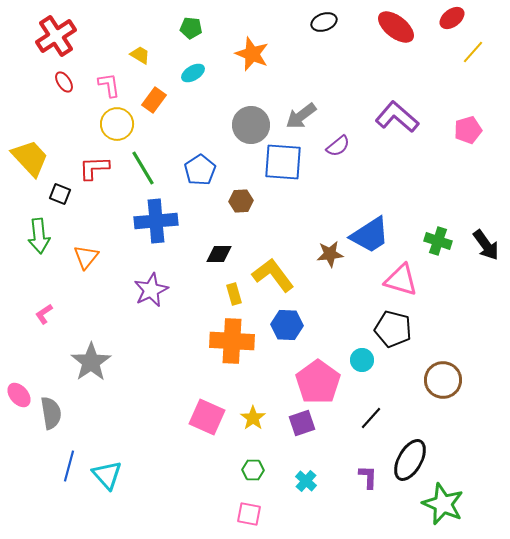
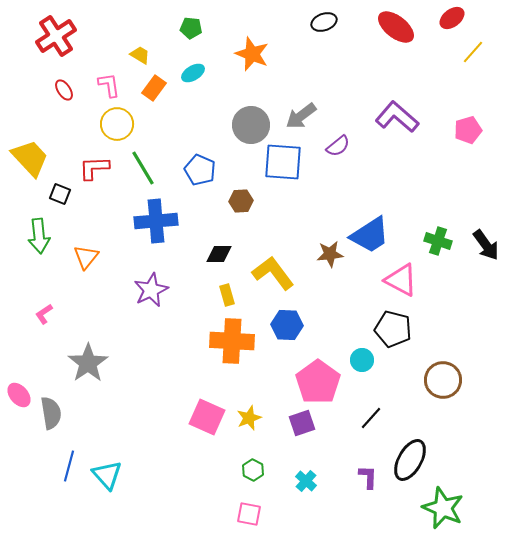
red ellipse at (64, 82): moved 8 px down
orange rectangle at (154, 100): moved 12 px up
blue pentagon at (200, 170): rotated 16 degrees counterclockwise
yellow L-shape at (273, 275): moved 2 px up
pink triangle at (401, 280): rotated 12 degrees clockwise
yellow rectangle at (234, 294): moved 7 px left, 1 px down
gray star at (91, 362): moved 3 px left, 1 px down
yellow star at (253, 418): moved 4 px left; rotated 15 degrees clockwise
green hexagon at (253, 470): rotated 25 degrees clockwise
green star at (443, 504): moved 4 px down
